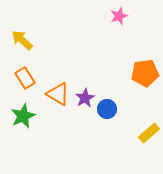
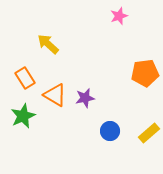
yellow arrow: moved 26 px right, 4 px down
orange triangle: moved 3 px left, 1 px down
purple star: rotated 18 degrees clockwise
blue circle: moved 3 px right, 22 px down
